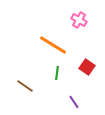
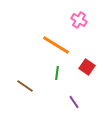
orange line: moved 3 px right
